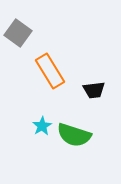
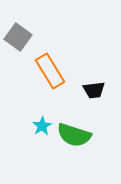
gray square: moved 4 px down
